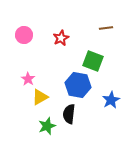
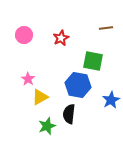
green square: rotated 10 degrees counterclockwise
